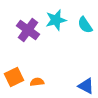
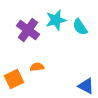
cyan semicircle: moved 5 px left, 2 px down
orange square: moved 2 px down
orange semicircle: moved 15 px up
